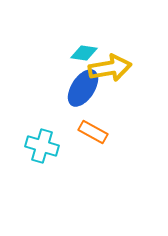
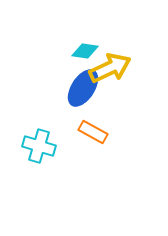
cyan diamond: moved 1 px right, 2 px up
yellow arrow: rotated 15 degrees counterclockwise
cyan cross: moved 3 px left
